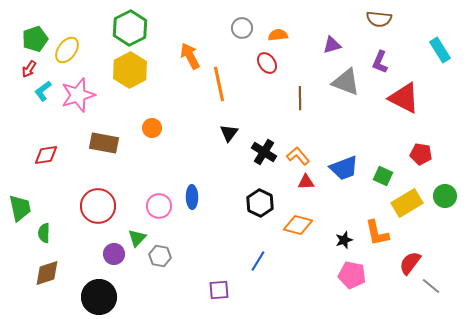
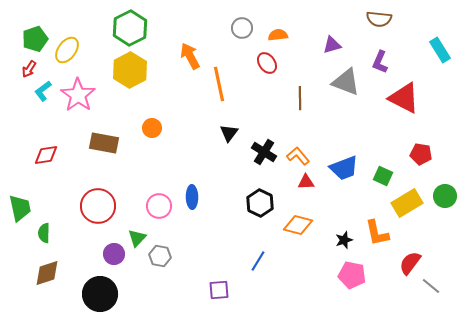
pink star at (78, 95): rotated 20 degrees counterclockwise
black circle at (99, 297): moved 1 px right, 3 px up
